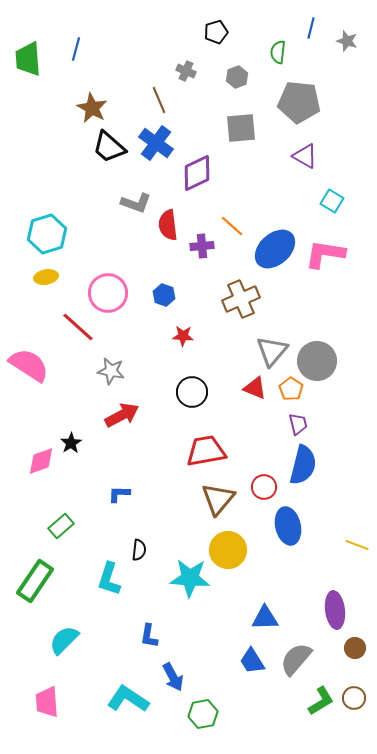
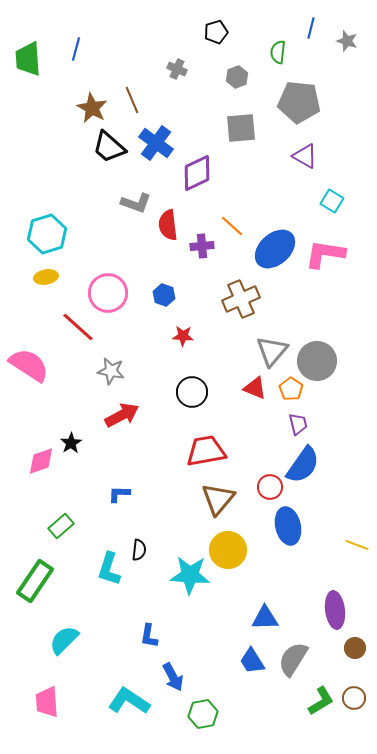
gray cross at (186, 71): moved 9 px left, 2 px up
brown line at (159, 100): moved 27 px left
blue semicircle at (303, 465): rotated 21 degrees clockwise
red circle at (264, 487): moved 6 px right
cyan star at (190, 578): moved 3 px up
cyan L-shape at (109, 579): moved 10 px up
gray semicircle at (296, 659): moved 3 px left; rotated 9 degrees counterclockwise
cyan L-shape at (128, 699): moved 1 px right, 2 px down
